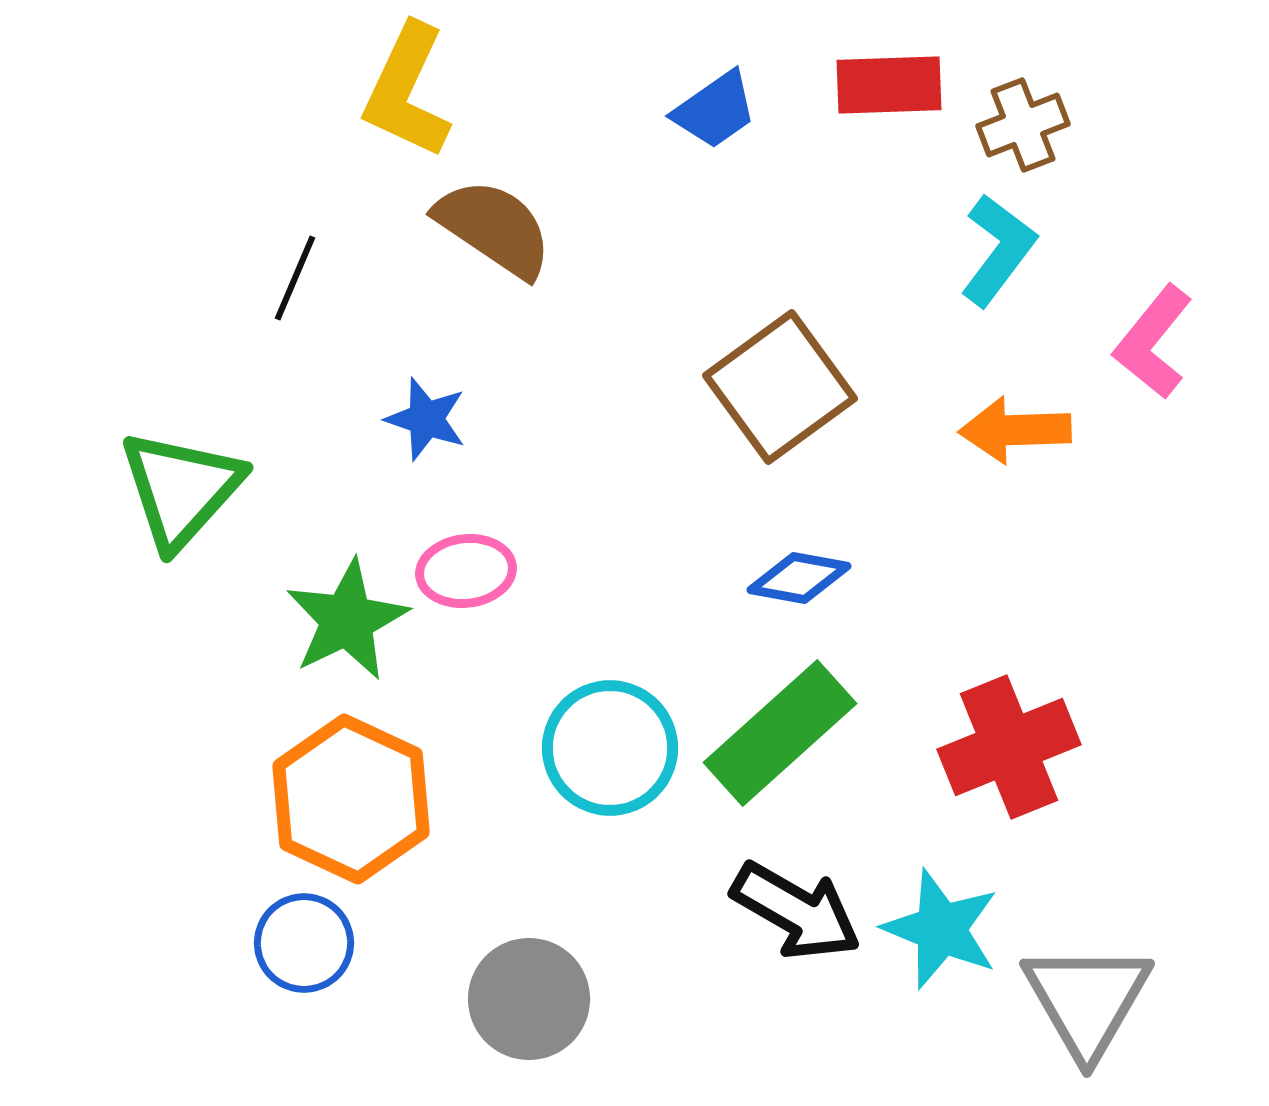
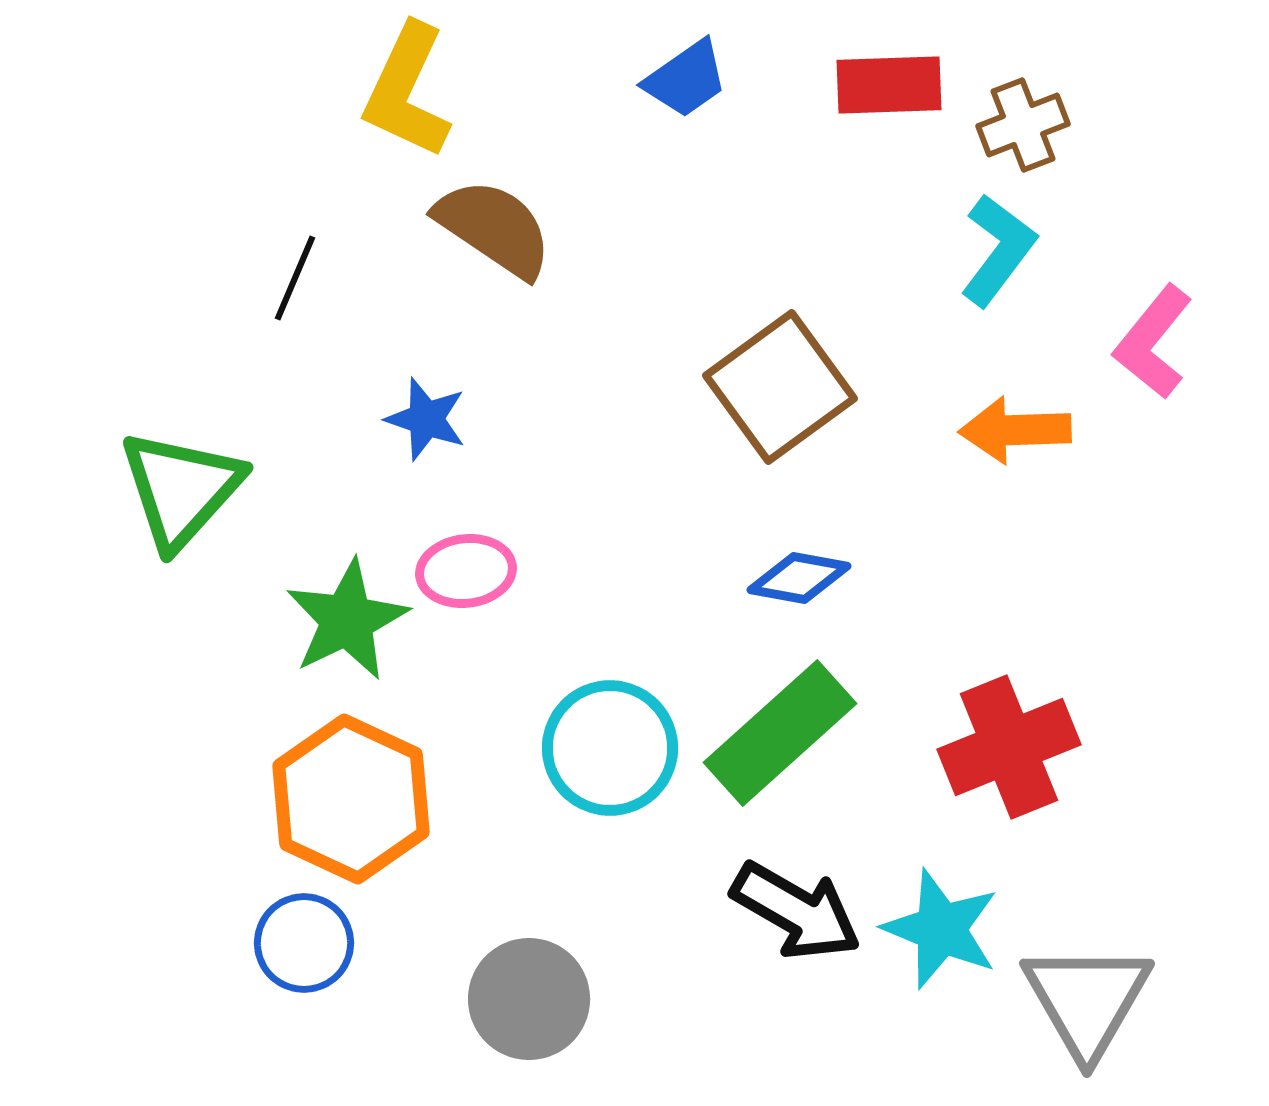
blue trapezoid: moved 29 px left, 31 px up
